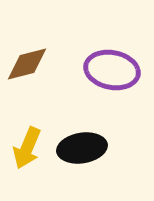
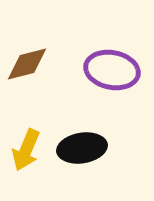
yellow arrow: moved 1 px left, 2 px down
